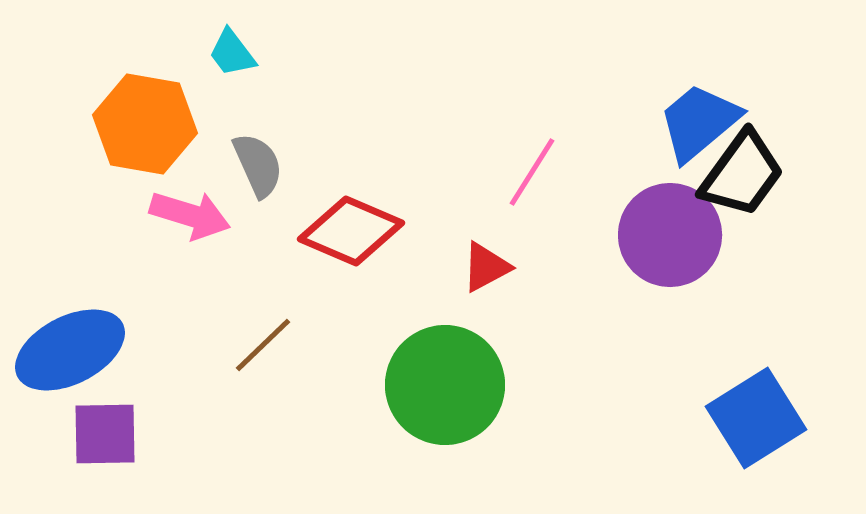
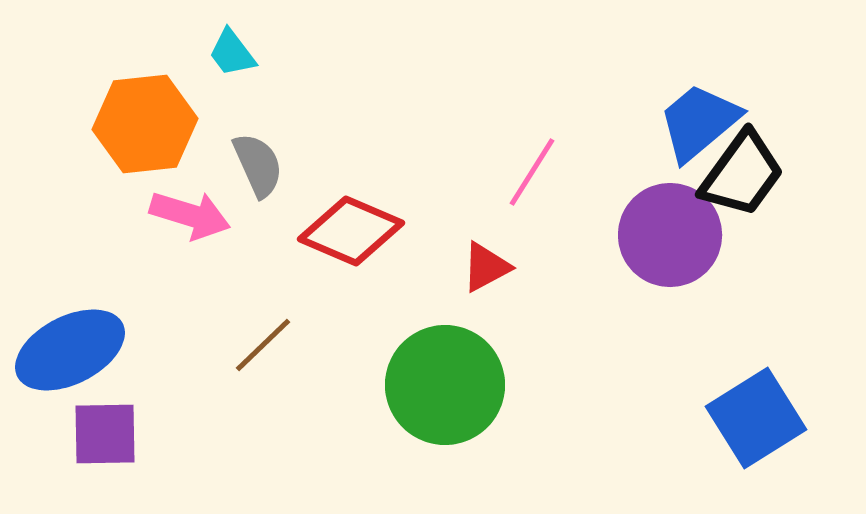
orange hexagon: rotated 16 degrees counterclockwise
